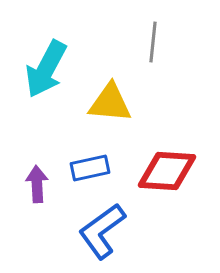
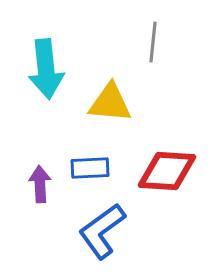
cyan arrow: rotated 34 degrees counterclockwise
blue rectangle: rotated 9 degrees clockwise
purple arrow: moved 3 px right
